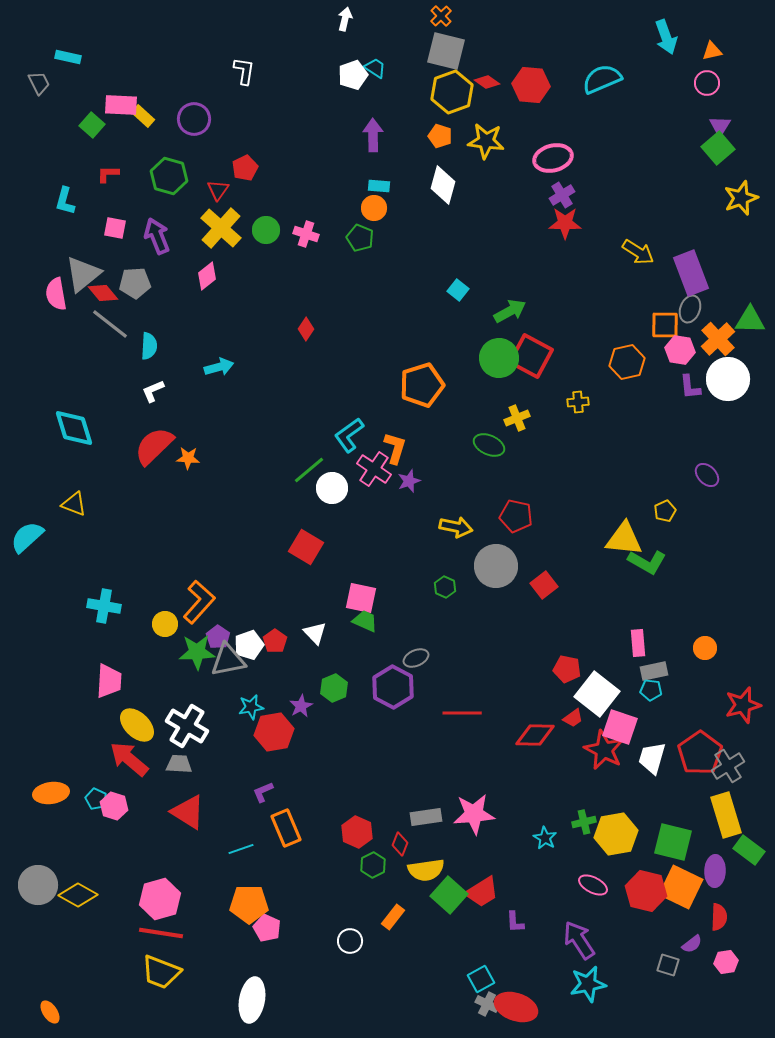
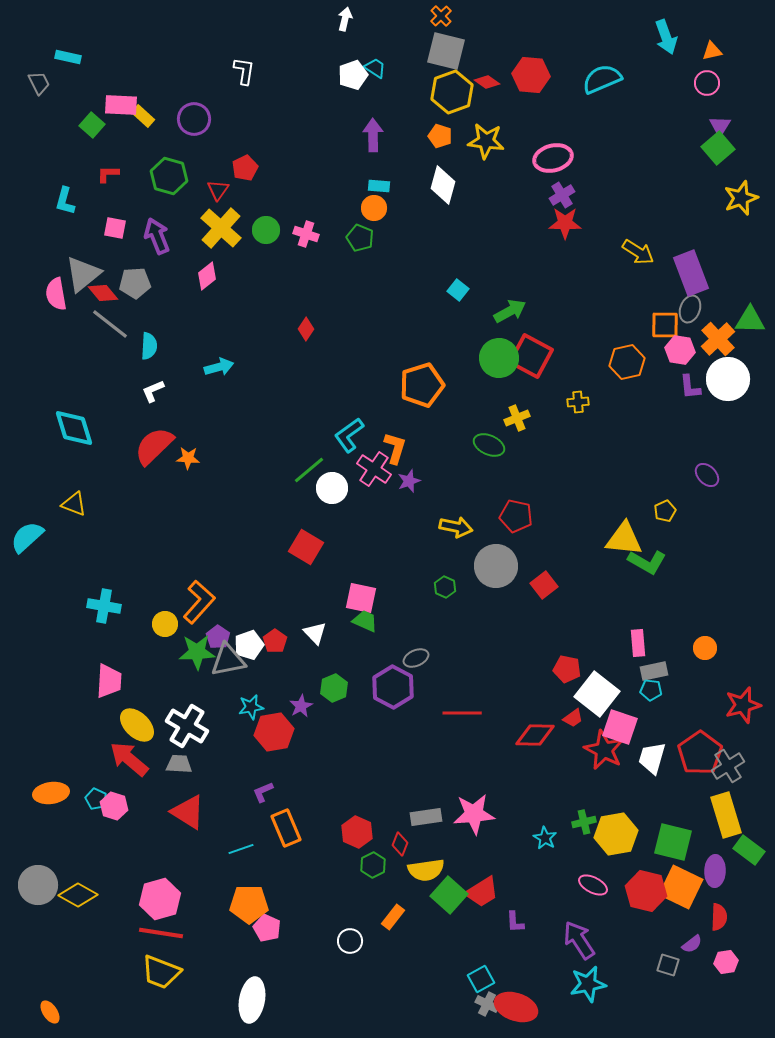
red hexagon at (531, 85): moved 10 px up
